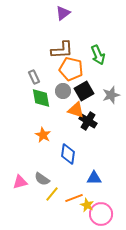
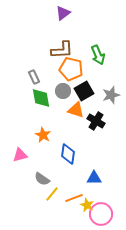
black cross: moved 8 px right
pink triangle: moved 27 px up
